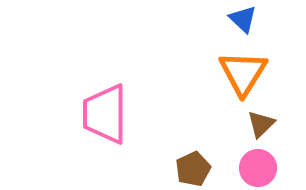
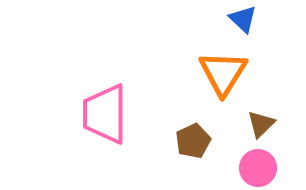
orange triangle: moved 20 px left
brown pentagon: moved 28 px up
